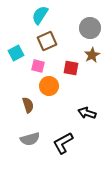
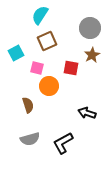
pink square: moved 1 px left, 2 px down
